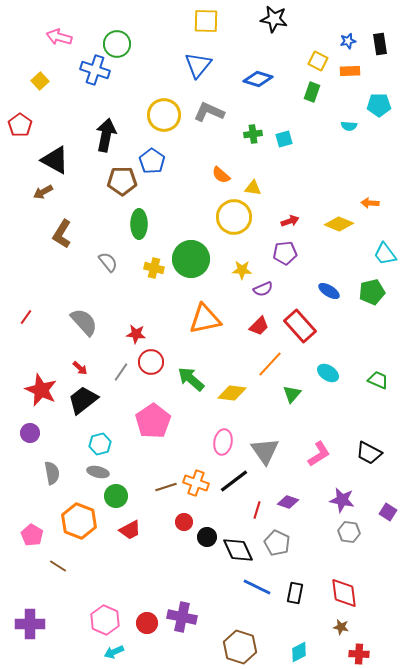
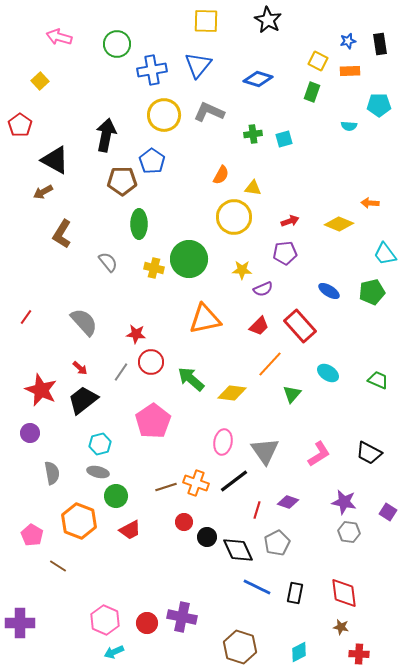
black star at (274, 19): moved 6 px left, 1 px down; rotated 20 degrees clockwise
blue cross at (95, 70): moved 57 px right; rotated 28 degrees counterclockwise
orange semicircle at (221, 175): rotated 102 degrees counterclockwise
green circle at (191, 259): moved 2 px left
purple star at (342, 500): moved 2 px right, 2 px down
gray pentagon at (277, 543): rotated 20 degrees clockwise
purple cross at (30, 624): moved 10 px left, 1 px up
